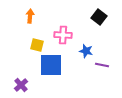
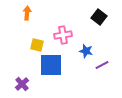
orange arrow: moved 3 px left, 3 px up
pink cross: rotated 12 degrees counterclockwise
purple line: rotated 40 degrees counterclockwise
purple cross: moved 1 px right, 1 px up
